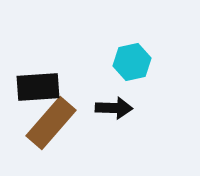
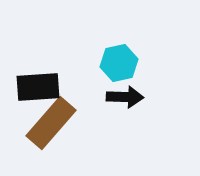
cyan hexagon: moved 13 px left, 1 px down
black arrow: moved 11 px right, 11 px up
